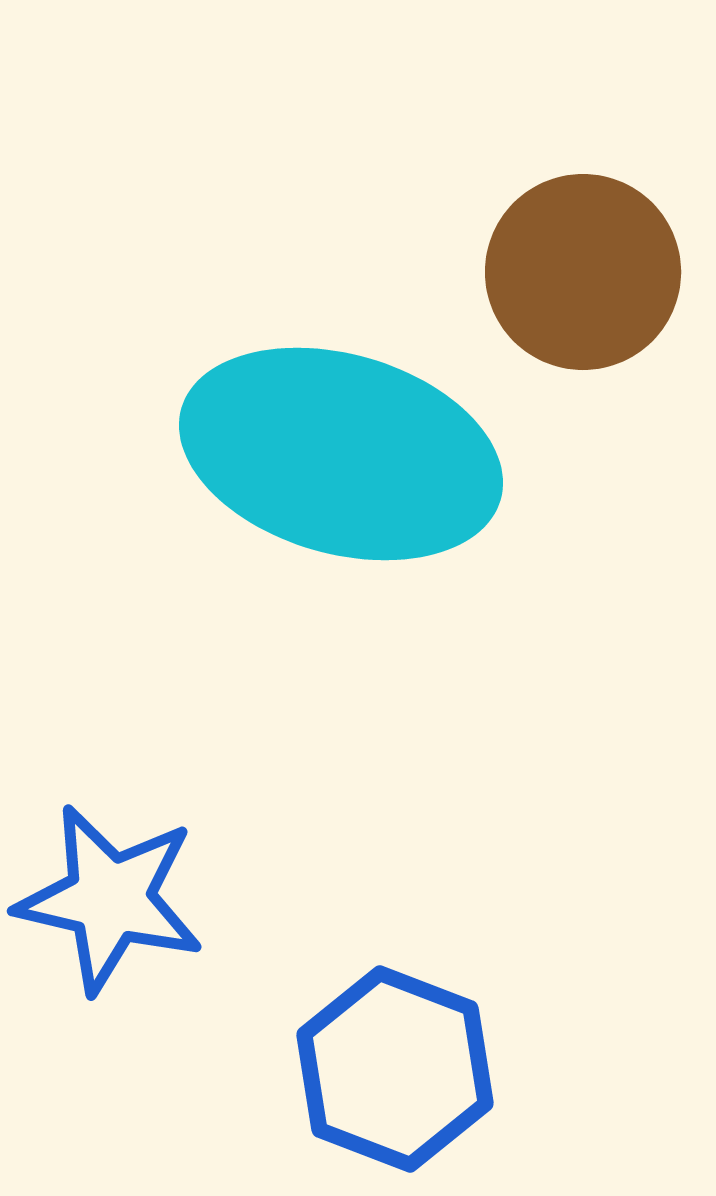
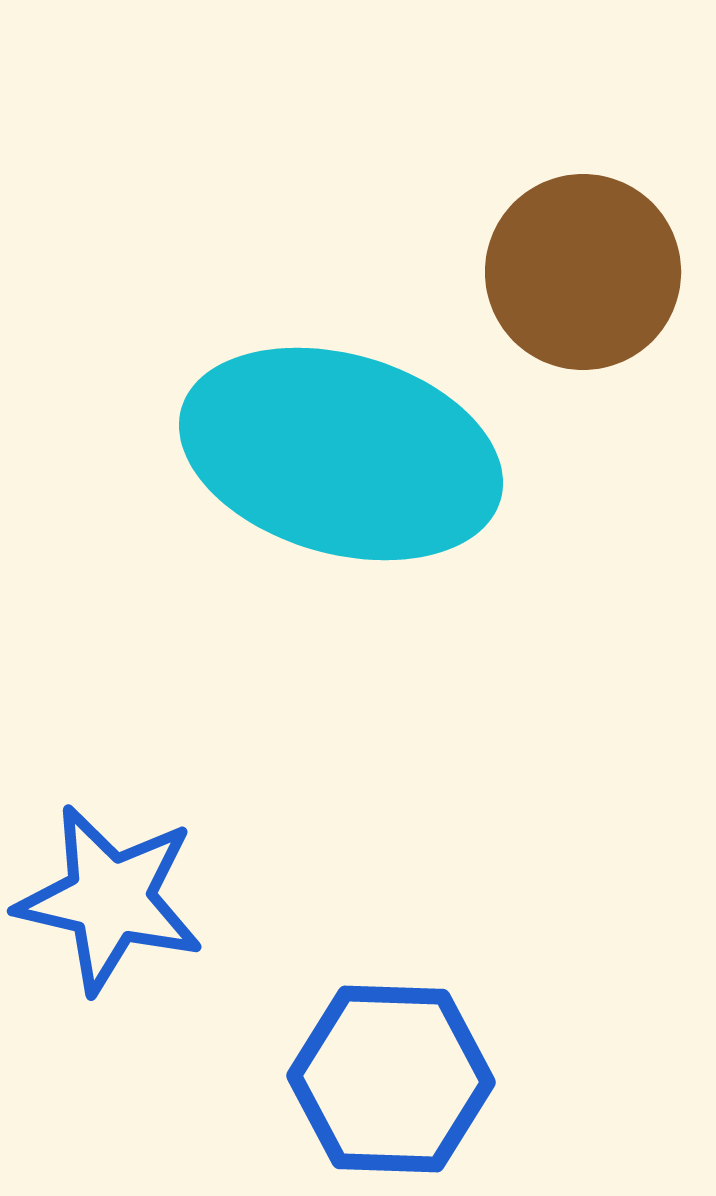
blue hexagon: moved 4 px left, 10 px down; rotated 19 degrees counterclockwise
